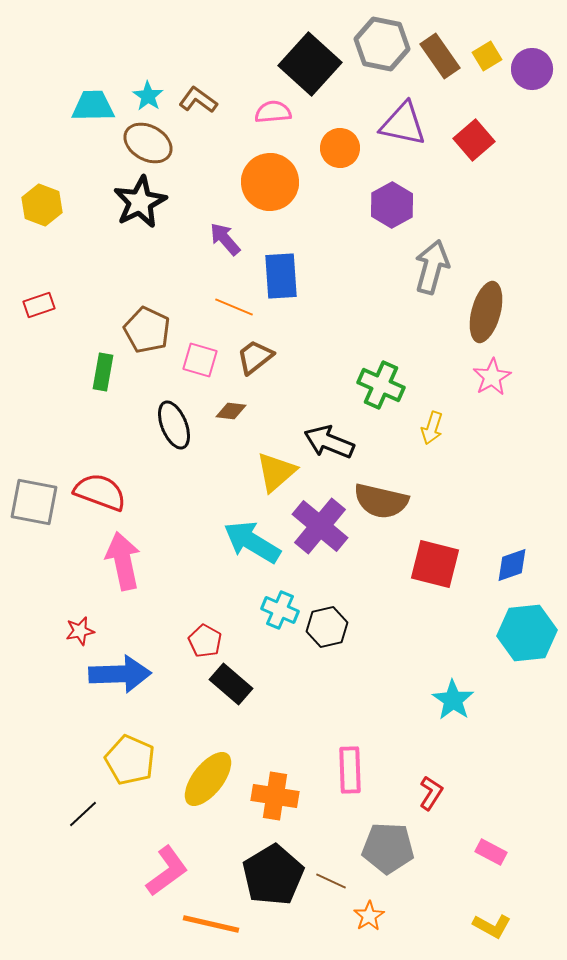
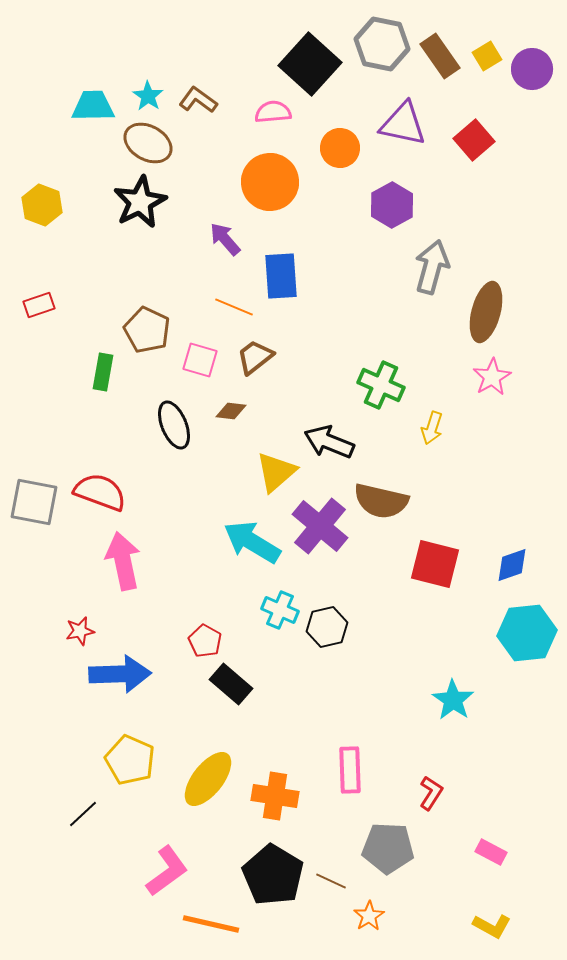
black pentagon at (273, 875): rotated 10 degrees counterclockwise
